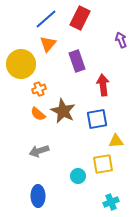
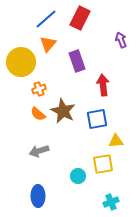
yellow circle: moved 2 px up
